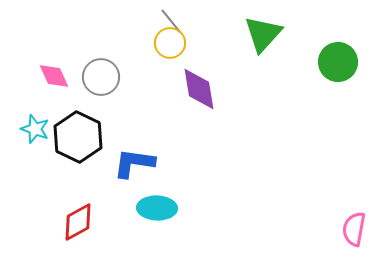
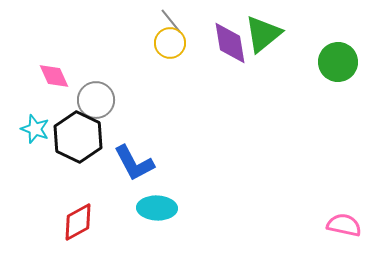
green triangle: rotated 9 degrees clockwise
gray circle: moved 5 px left, 23 px down
purple diamond: moved 31 px right, 46 px up
blue L-shape: rotated 126 degrees counterclockwise
pink semicircle: moved 10 px left, 4 px up; rotated 92 degrees clockwise
